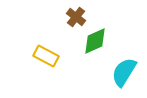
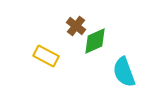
brown cross: moved 9 px down
cyan semicircle: rotated 52 degrees counterclockwise
